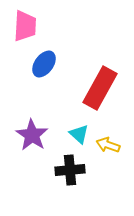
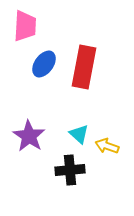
red rectangle: moved 16 px left, 21 px up; rotated 18 degrees counterclockwise
purple star: moved 3 px left, 1 px down
yellow arrow: moved 1 px left, 1 px down
